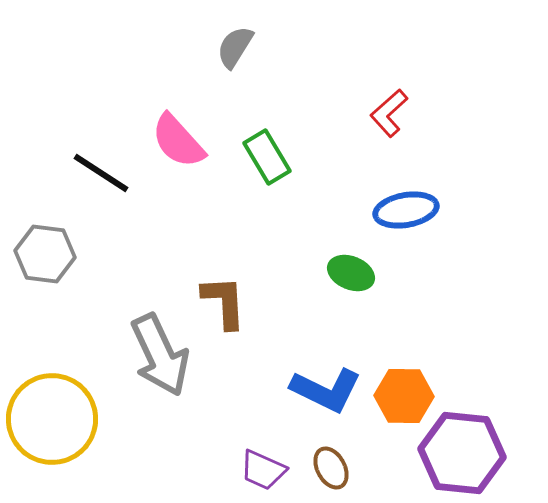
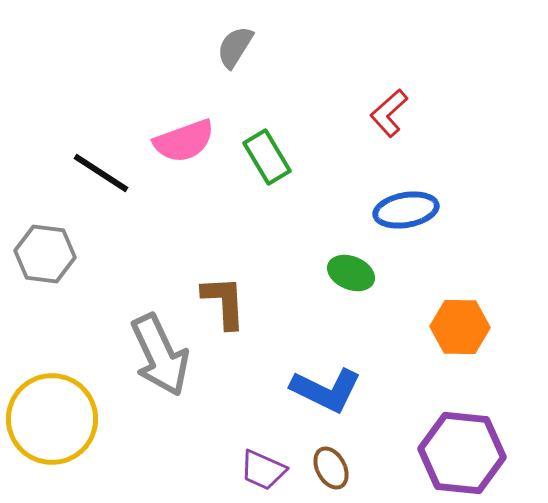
pink semicircle: moved 6 px right; rotated 68 degrees counterclockwise
orange hexagon: moved 56 px right, 69 px up
